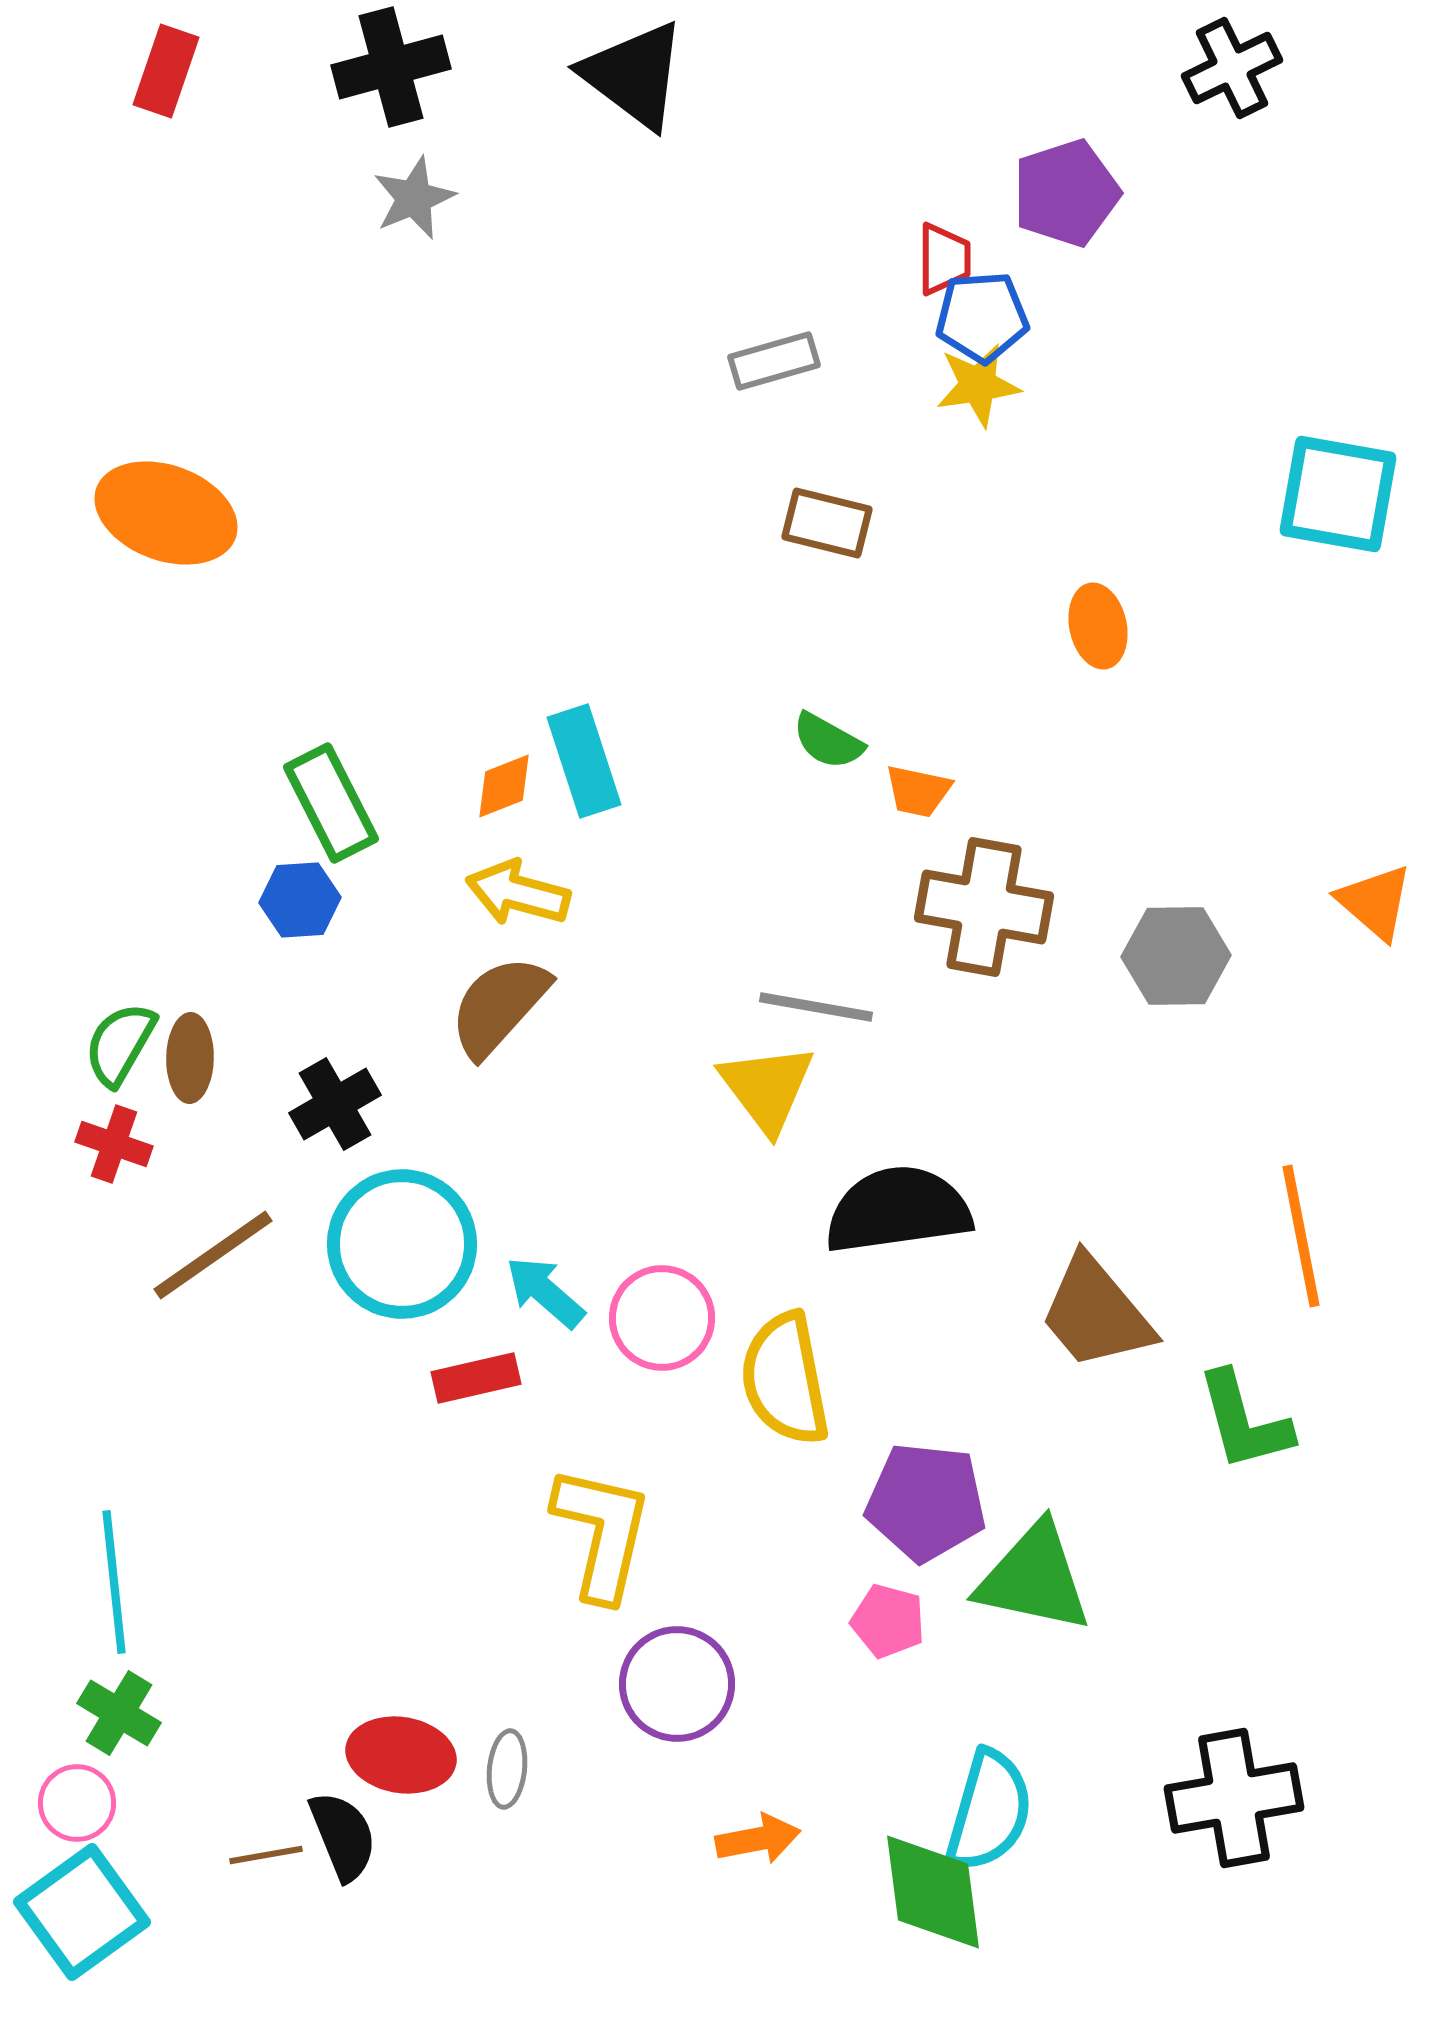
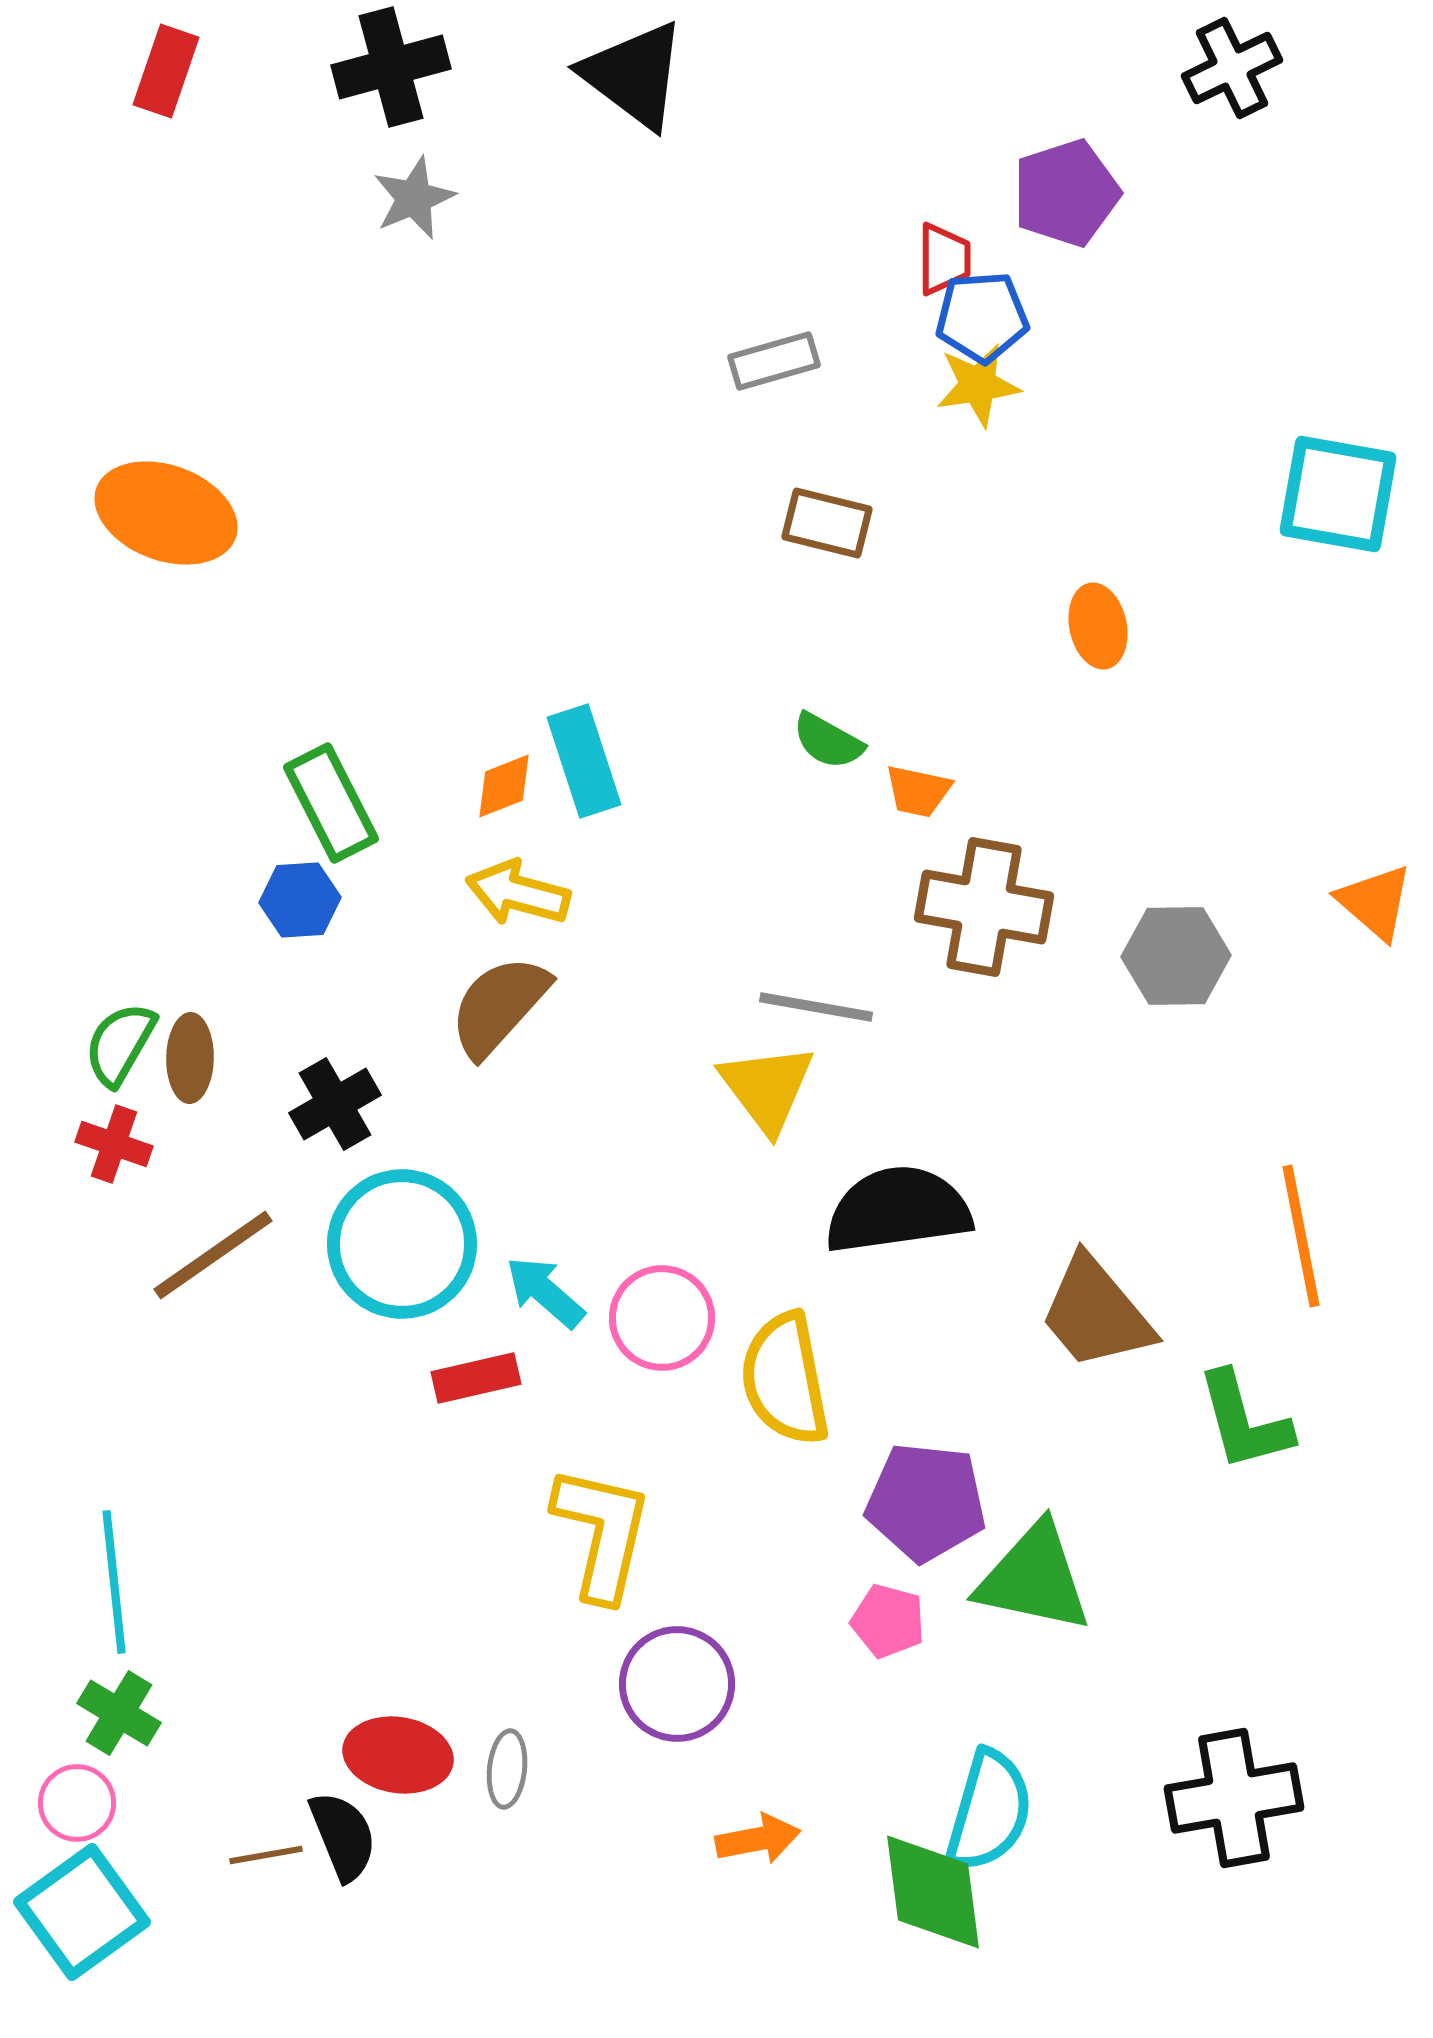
red ellipse at (401, 1755): moved 3 px left
